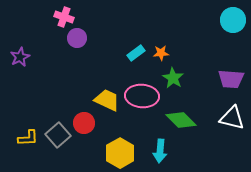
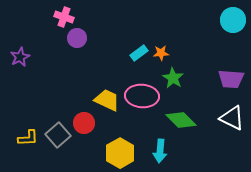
cyan rectangle: moved 3 px right
white triangle: rotated 12 degrees clockwise
